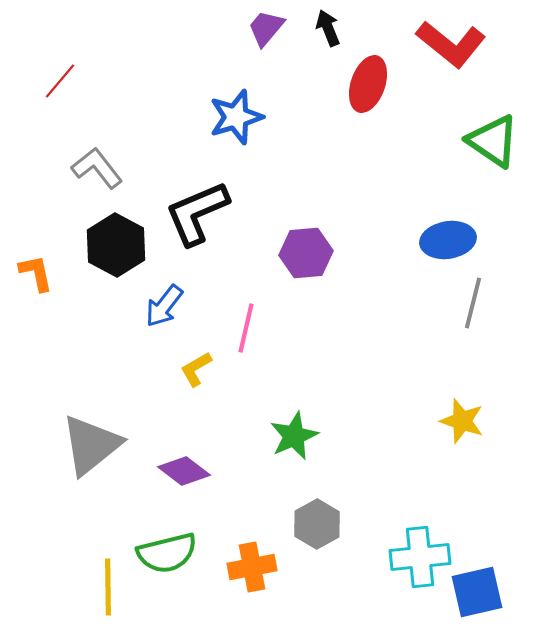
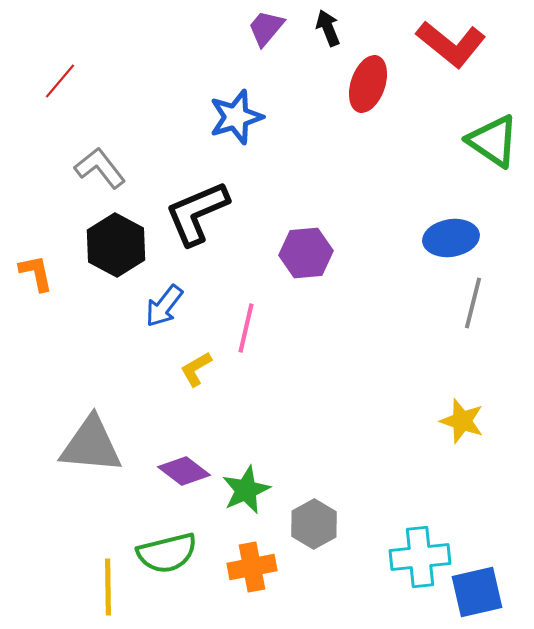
gray L-shape: moved 3 px right
blue ellipse: moved 3 px right, 2 px up
green star: moved 48 px left, 54 px down
gray triangle: rotated 44 degrees clockwise
gray hexagon: moved 3 px left
